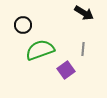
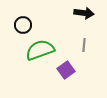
black arrow: rotated 24 degrees counterclockwise
gray line: moved 1 px right, 4 px up
